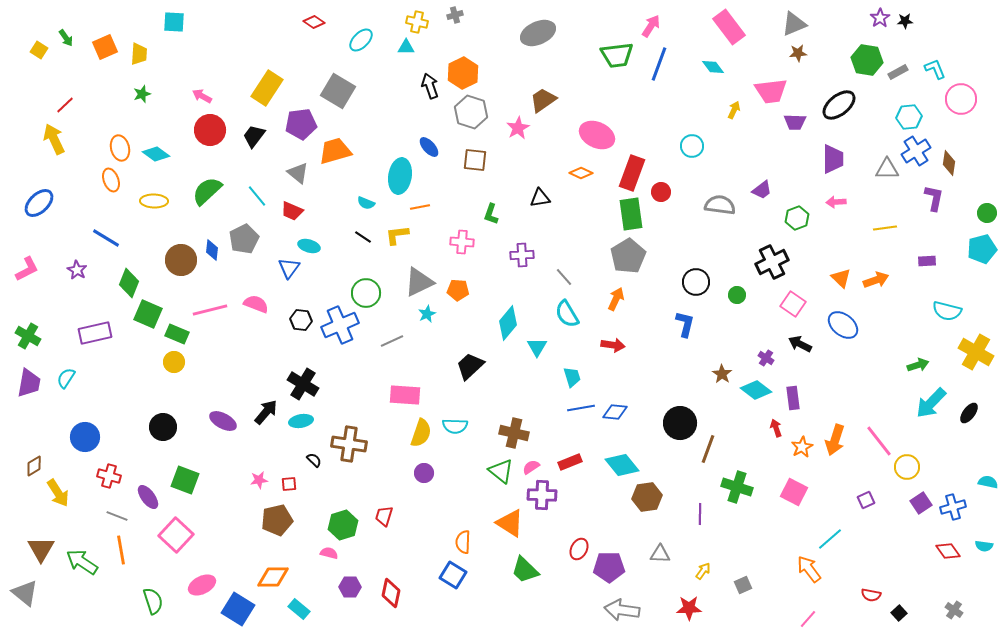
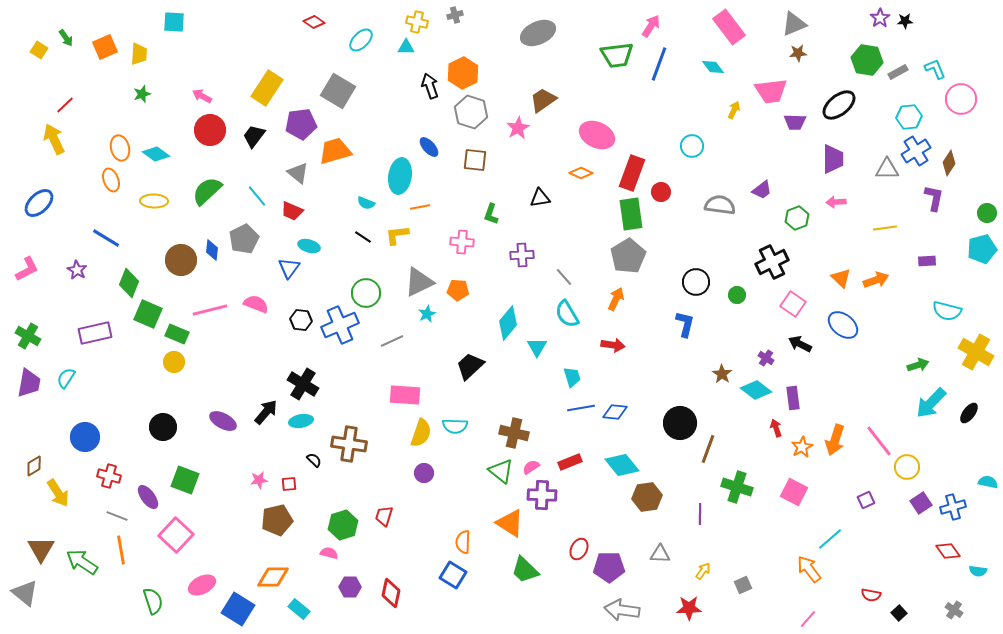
brown diamond at (949, 163): rotated 25 degrees clockwise
cyan semicircle at (984, 546): moved 6 px left, 25 px down
